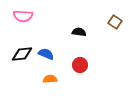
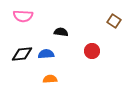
brown square: moved 1 px left, 1 px up
black semicircle: moved 18 px left
blue semicircle: rotated 28 degrees counterclockwise
red circle: moved 12 px right, 14 px up
